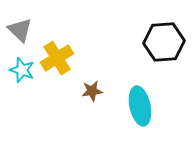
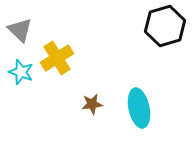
black hexagon: moved 1 px right, 16 px up; rotated 12 degrees counterclockwise
cyan star: moved 1 px left, 2 px down
brown star: moved 13 px down
cyan ellipse: moved 1 px left, 2 px down
